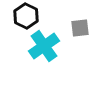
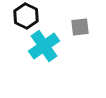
gray square: moved 1 px up
